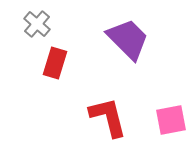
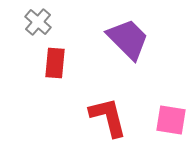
gray cross: moved 1 px right, 2 px up
red rectangle: rotated 12 degrees counterclockwise
pink square: rotated 20 degrees clockwise
